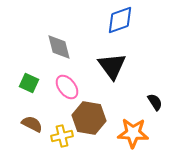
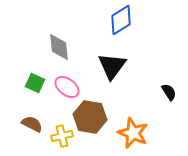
blue diamond: moved 1 px right; rotated 12 degrees counterclockwise
gray diamond: rotated 8 degrees clockwise
black triangle: rotated 12 degrees clockwise
green square: moved 6 px right
pink ellipse: rotated 15 degrees counterclockwise
black semicircle: moved 14 px right, 10 px up
brown hexagon: moved 1 px right, 1 px up
orange star: rotated 20 degrees clockwise
